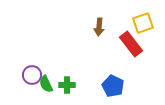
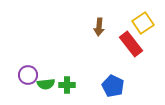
yellow square: rotated 15 degrees counterclockwise
purple circle: moved 4 px left
green semicircle: rotated 72 degrees counterclockwise
